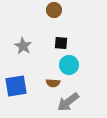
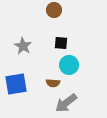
blue square: moved 2 px up
gray arrow: moved 2 px left, 1 px down
